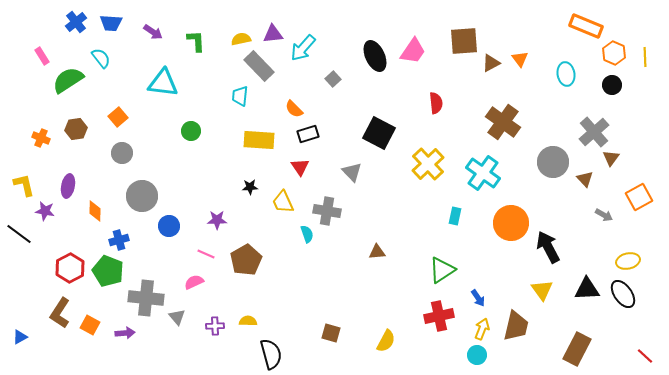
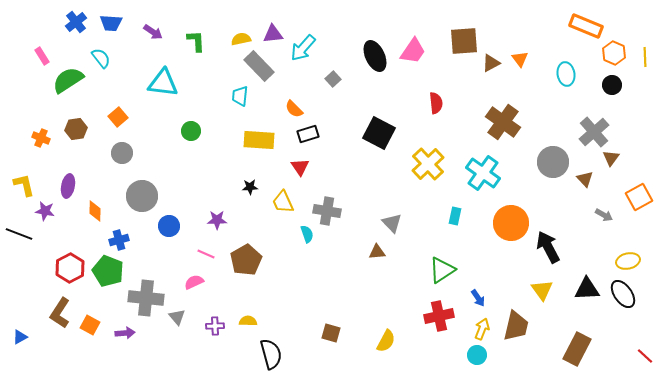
gray triangle at (352, 172): moved 40 px right, 51 px down
black line at (19, 234): rotated 16 degrees counterclockwise
